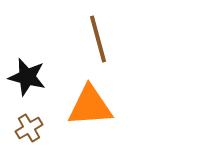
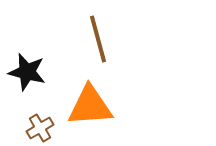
black star: moved 5 px up
brown cross: moved 11 px right
